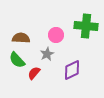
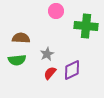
pink circle: moved 24 px up
green semicircle: rotated 54 degrees counterclockwise
red semicircle: moved 16 px right
